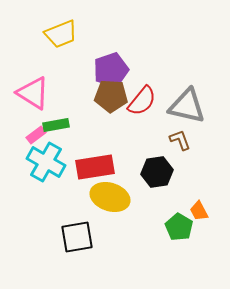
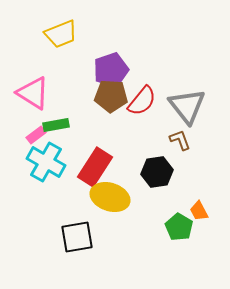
gray triangle: rotated 39 degrees clockwise
red rectangle: rotated 48 degrees counterclockwise
